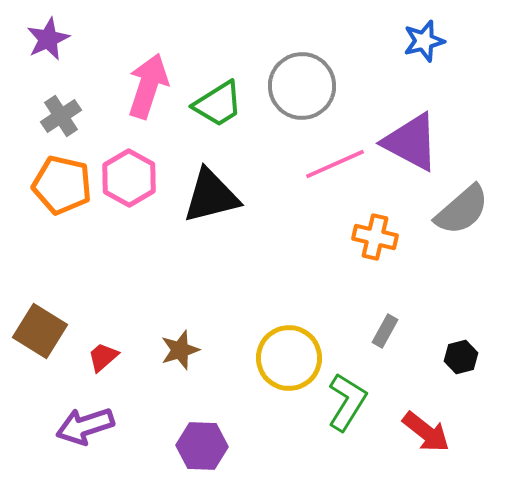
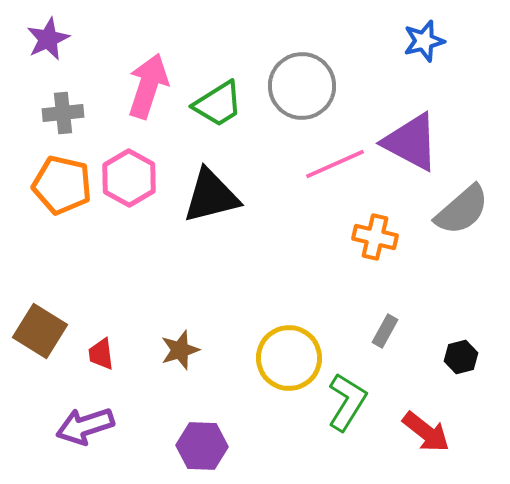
gray cross: moved 2 px right, 3 px up; rotated 27 degrees clockwise
red trapezoid: moved 2 px left, 3 px up; rotated 56 degrees counterclockwise
